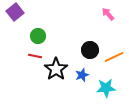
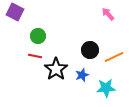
purple square: rotated 24 degrees counterclockwise
